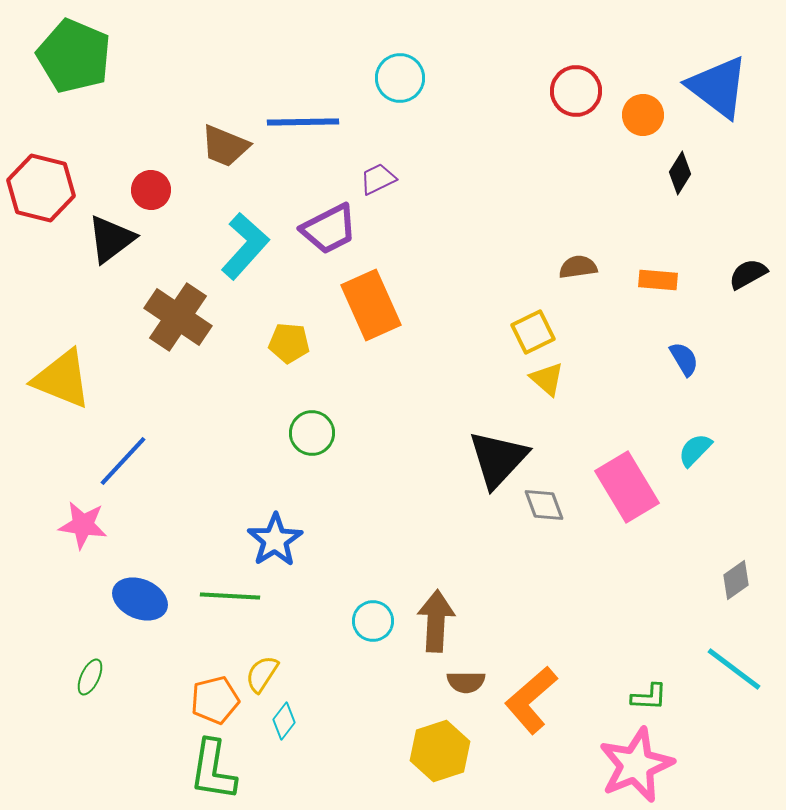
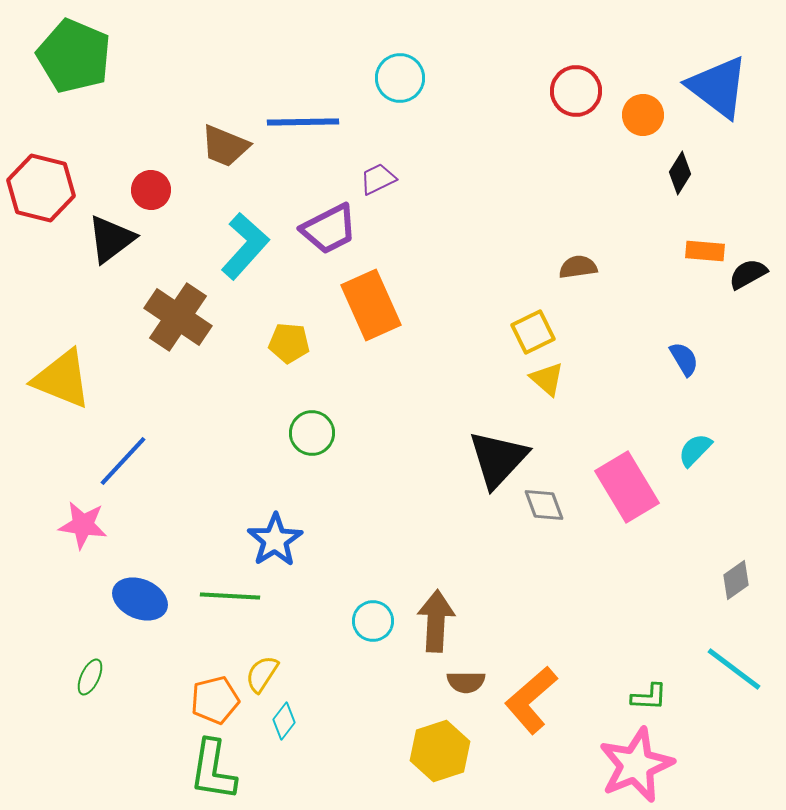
orange rectangle at (658, 280): moved 47 px right, 29 px up
